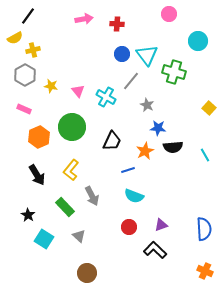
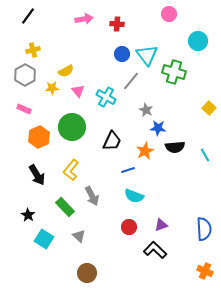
yellow semicircle: moved 51 px right, 33 px down
yellow star: moved 1 px right, 2 px down; rotated 16 degrees counterclockwise
gray star: moved 1 px left, 5 px down
black semicircle: moved 2 px right
